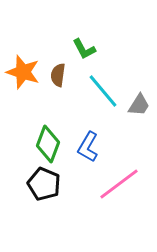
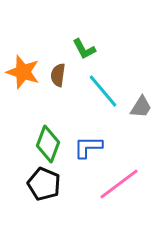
gray trapezoid: moved 2 px right, 2 px down
blue L-shape: rotated 60 degrees clockwise
